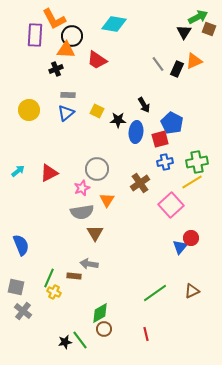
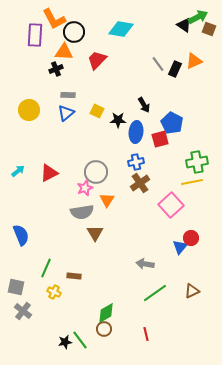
cyan diamond at (114, 24): moved 7 px right, 5 px down
black triangle at (184, 32): moved 7 px up; rotated 28 degrees counterclockwise
black circle at (72, 36): moved 2 px right, 4 px up
orange triangle at (66, 50): moved 2 px left, 2 px down
red trapezoid at (97, 60): rotated 100 degrees clockwise
black rectangle at (177, 69): moved 2 px left
blue cross at (165, 162): moved 29 px left
gray circle at (97, 169): moved 1 px left, 3 px down
yellow line at (192, 182): rotated 20 degrees clockwise
pink star at (82, 188): moved 3 px right
blue semicircle at (21, 245): moved 10 px up
gray arrow at (89, 264): moved 56 px right
green line at (49, 278): moved 3 px left, 10 px up
green diamond at (100, 313): moved 6 px right
